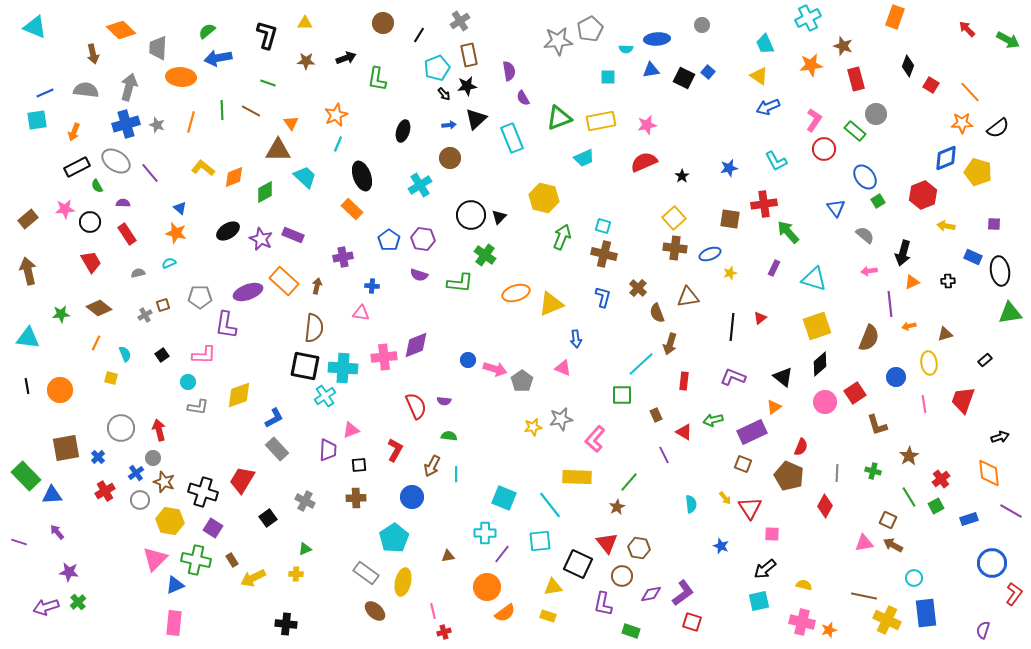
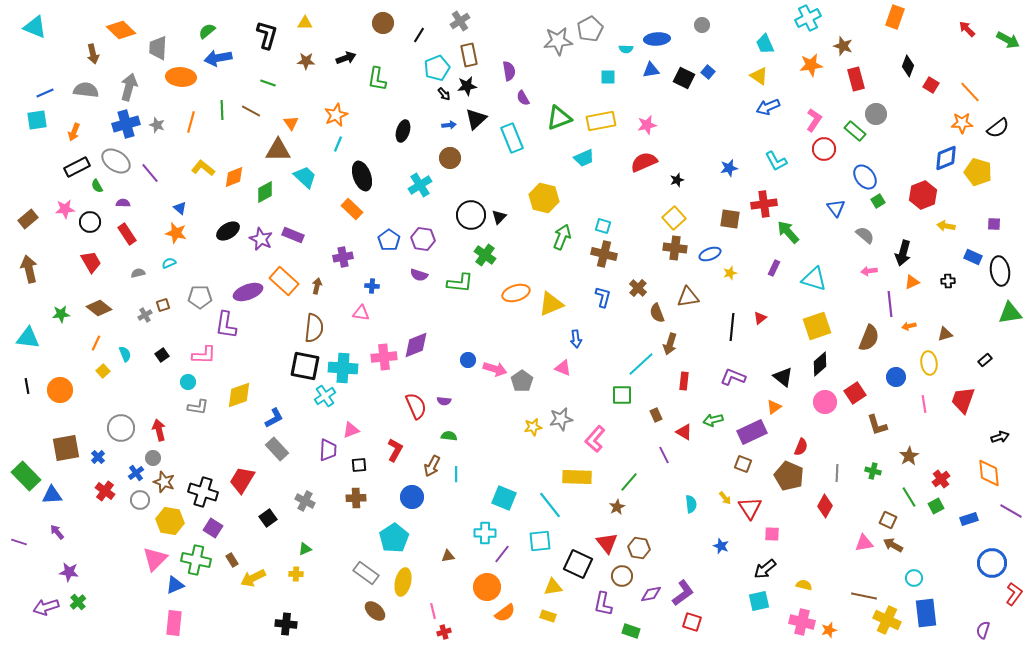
black star at (682, 176): moved 5 px left, 4 px down; rotated 16 degrees clockwise
brown arrow at (28, 271): moved 1 px right, 2 px up
yellow square at (111, 378): moved 8 px left, 7 px up; rotated 32 degrees clockwise
red cross at (105, 491): rotated 24 degrees counterclockwise
